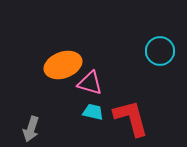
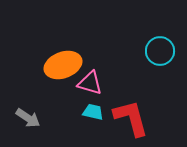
gray arrow: moved 3 px left, 11 px up; rotated 75 degrees counterclockwise
